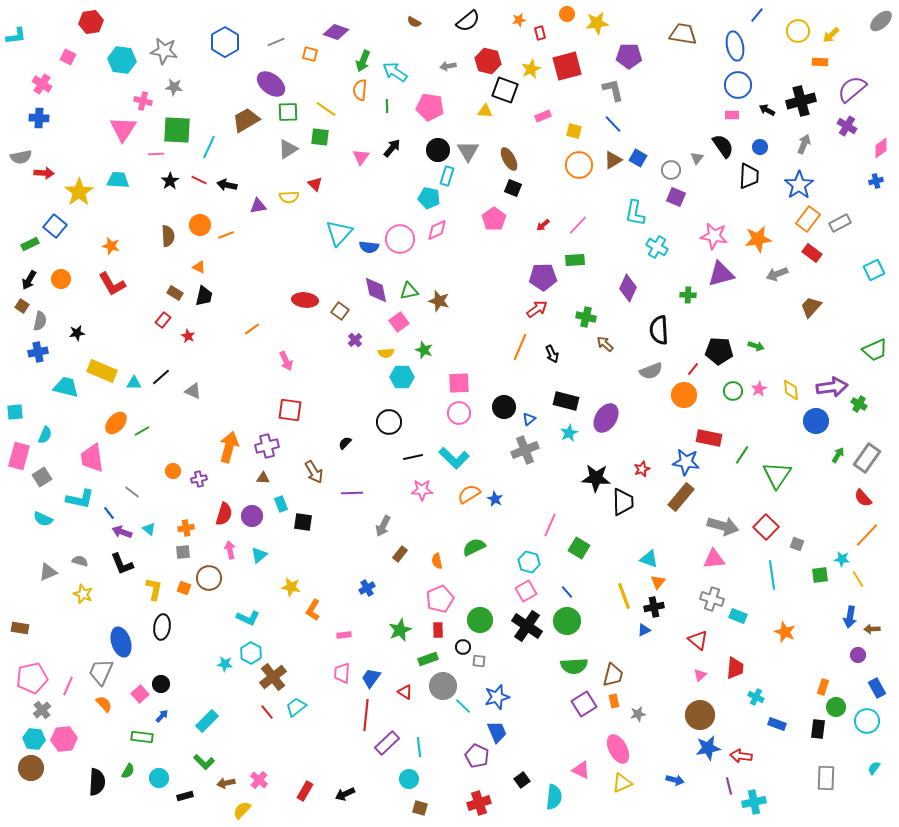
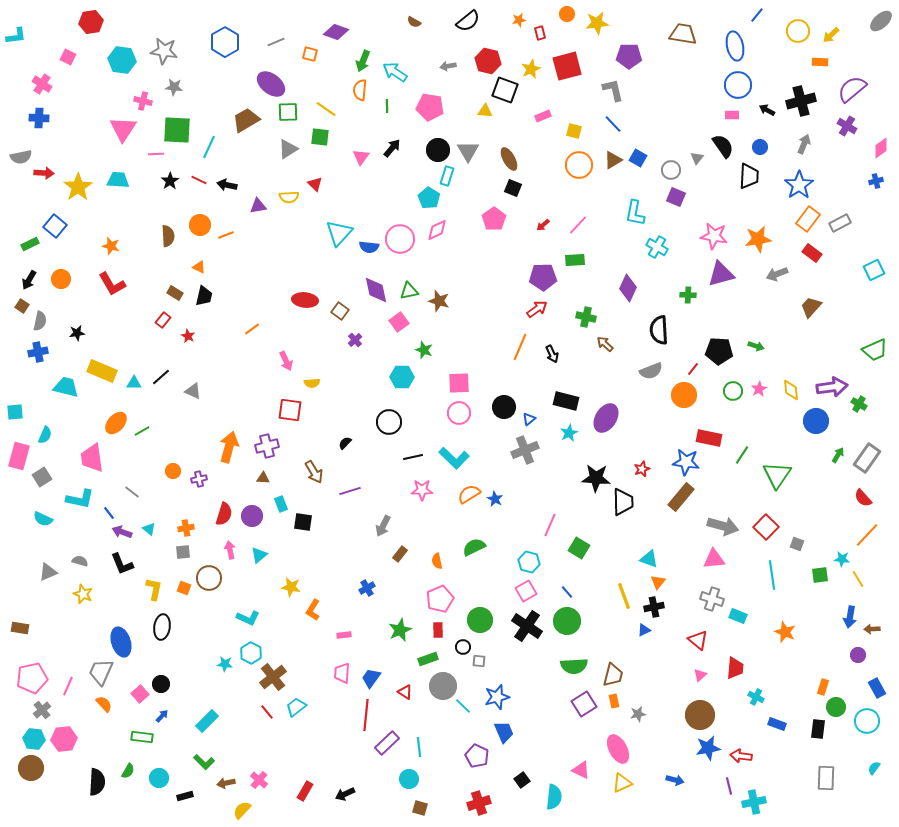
yellow star at (79, 192): moved 1 px left, 5 px up
cyan pentagon at (429, 198): rotated 20 degrees clockwise
yellow semicircle at (386, 353): moved 74 px left, 30 px down
purple line at (352, 493): moved 2 px left, 2 px up; rotated 15 degrees counterclockwise
blue trapezoid at (497, 732): moved 7 px right
